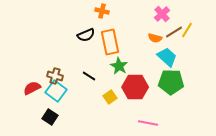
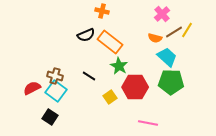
orange rectangle: rotated 40 degrees counterclockwise
